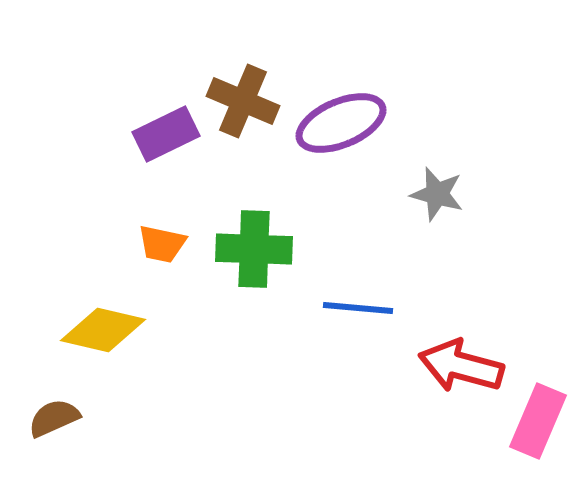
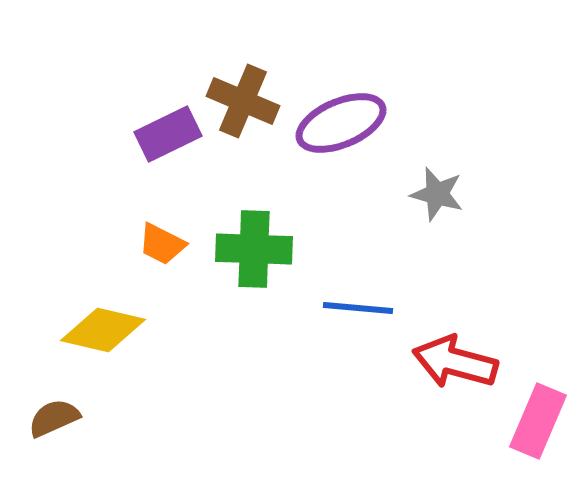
purple rectangle: moved 2 px right
orange trapezoid: rotated 15 degrees clockwise
red arrow: moved 6 px left, 4 px up
